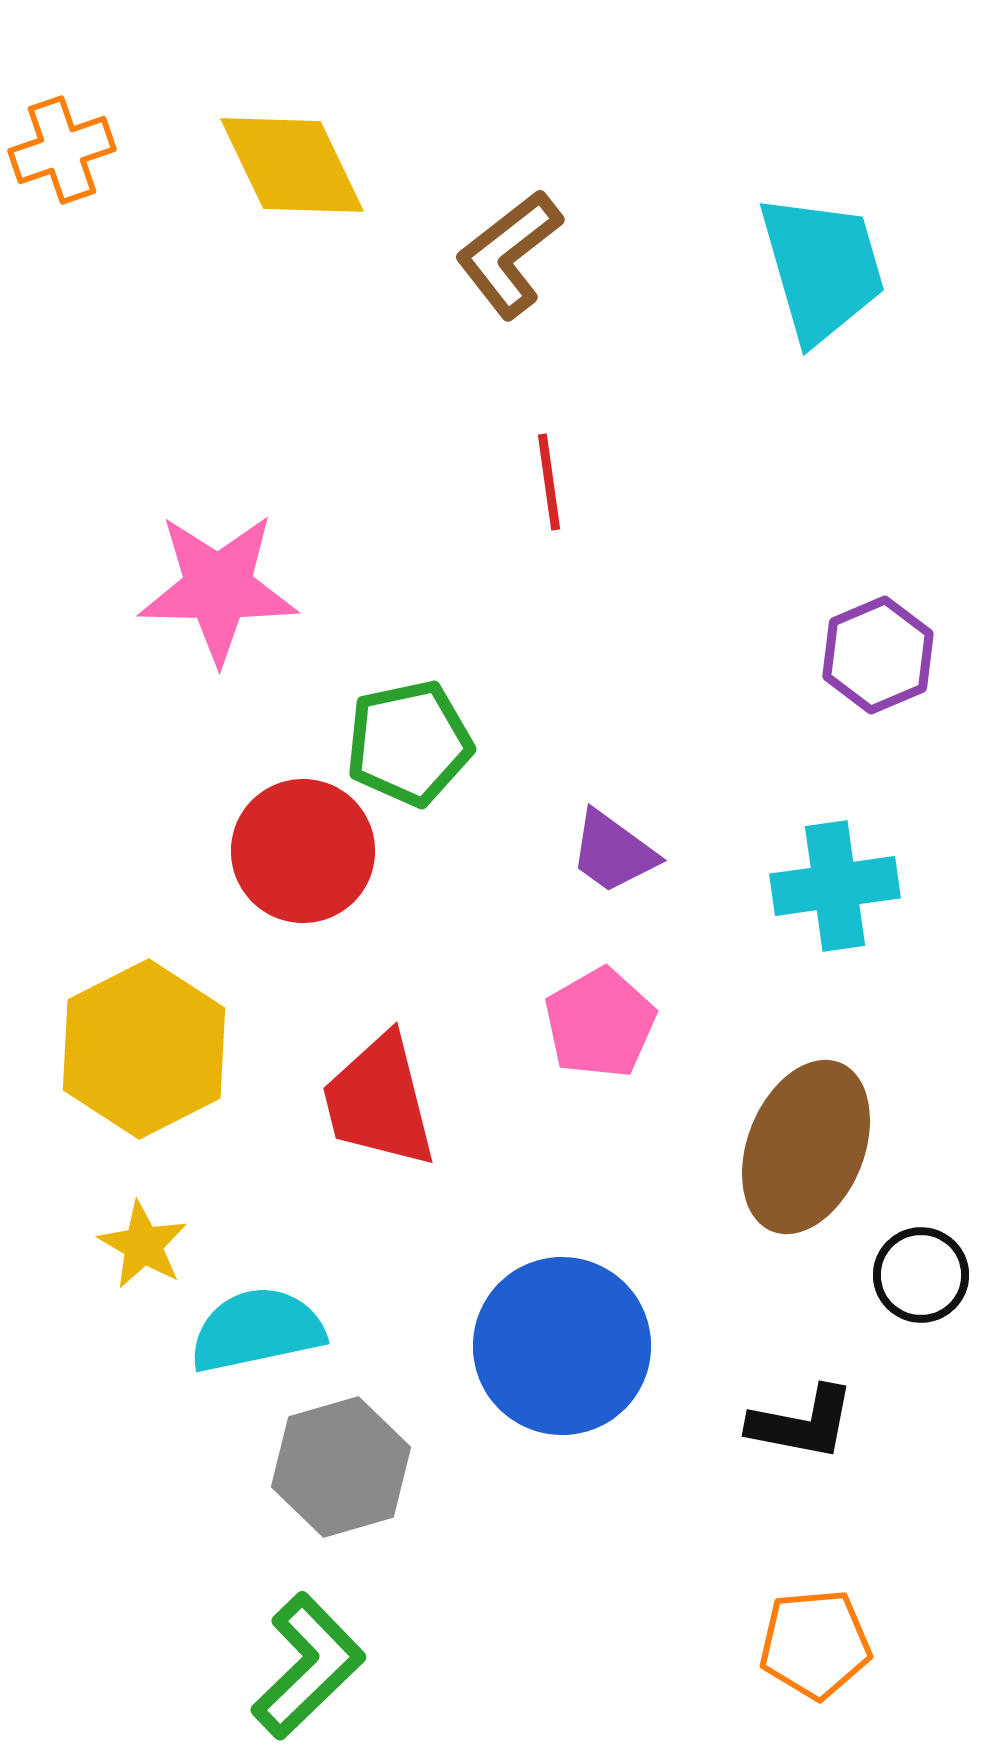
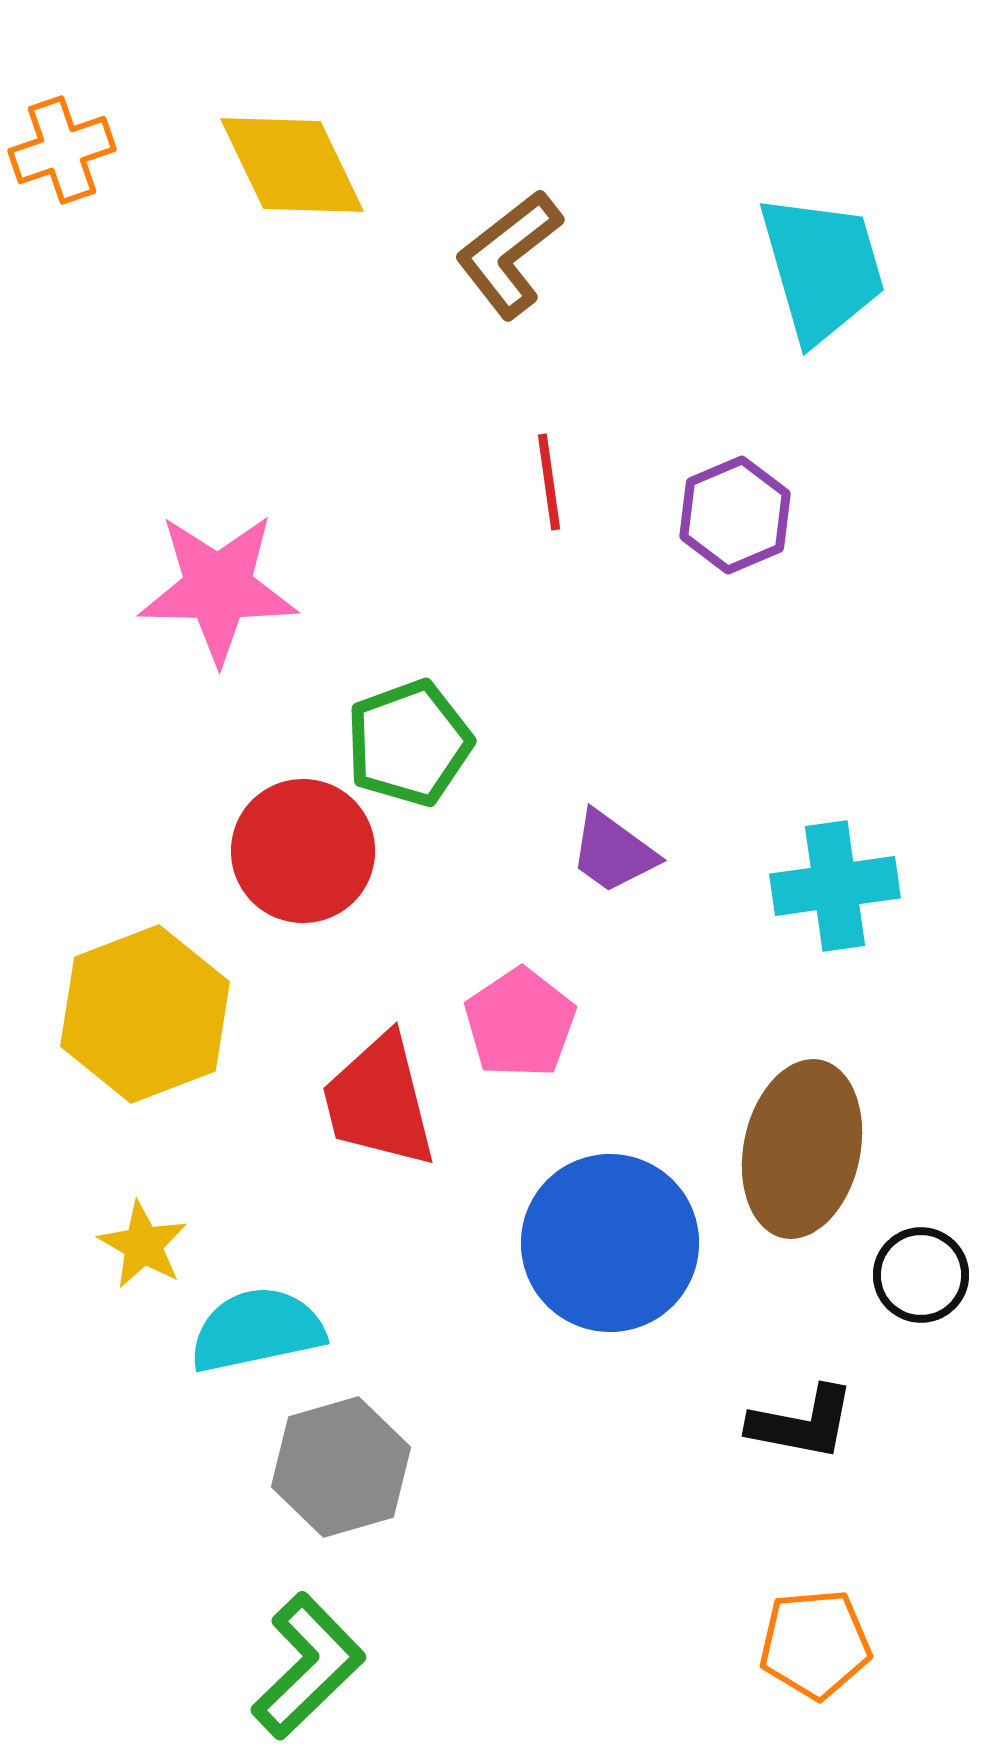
purple hexagon: moved 143 px left, 140 px up
green pentagon: rotated 8 degrees counterclockwise
pink pentagon: moved 80 px left; rotated 4 degrees counterclockwise
yellow hexagon: moved 1 px right, 35 px up; rotated 6 degrees clockwise
brown ellipse: moved 4 px left, 2 px down; rotated 10 degrees counterclockwise
blue circle: moved 48 px right, 103 px up
